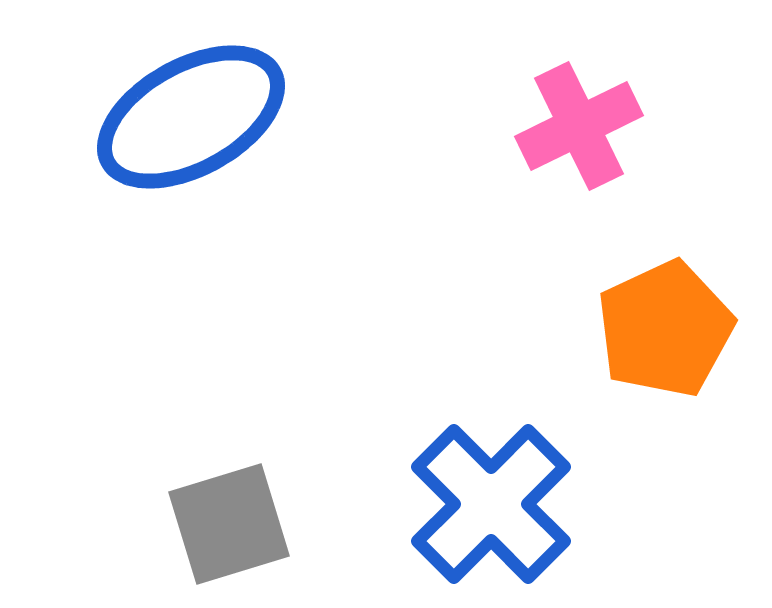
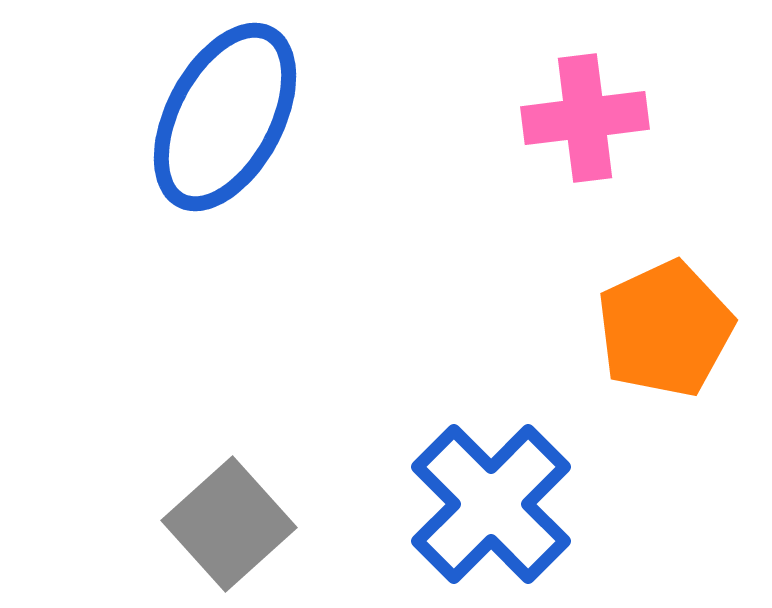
blue ellipse: moved 34 px right; rotated 33 degrees counterclockwise
pink cross: moved 6 px right, 8 px up; rotated 19 degrees clockwise
gray square: rotated 25 degrees counterclockwise
